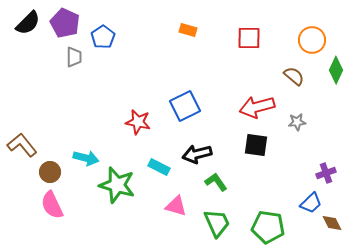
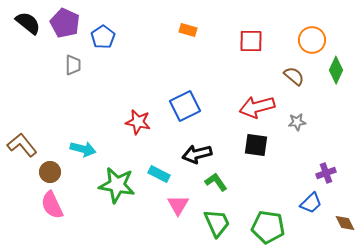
black semicircle: rotated 96 degrees counterclockwise
red square: moved 2 px right, 3 px down
gray trapezoid: moved 1 px left, 8 px down
cyan arrow: moved 3 px left, 9 px up
cyan rectangle: moved 7 px down
green star: rotated 6 degrees counterclockwise
pink triangle: moved 2 px right, 1 px up; rotated 45 degrees clockwise
brown diamond: moved 13 px right
